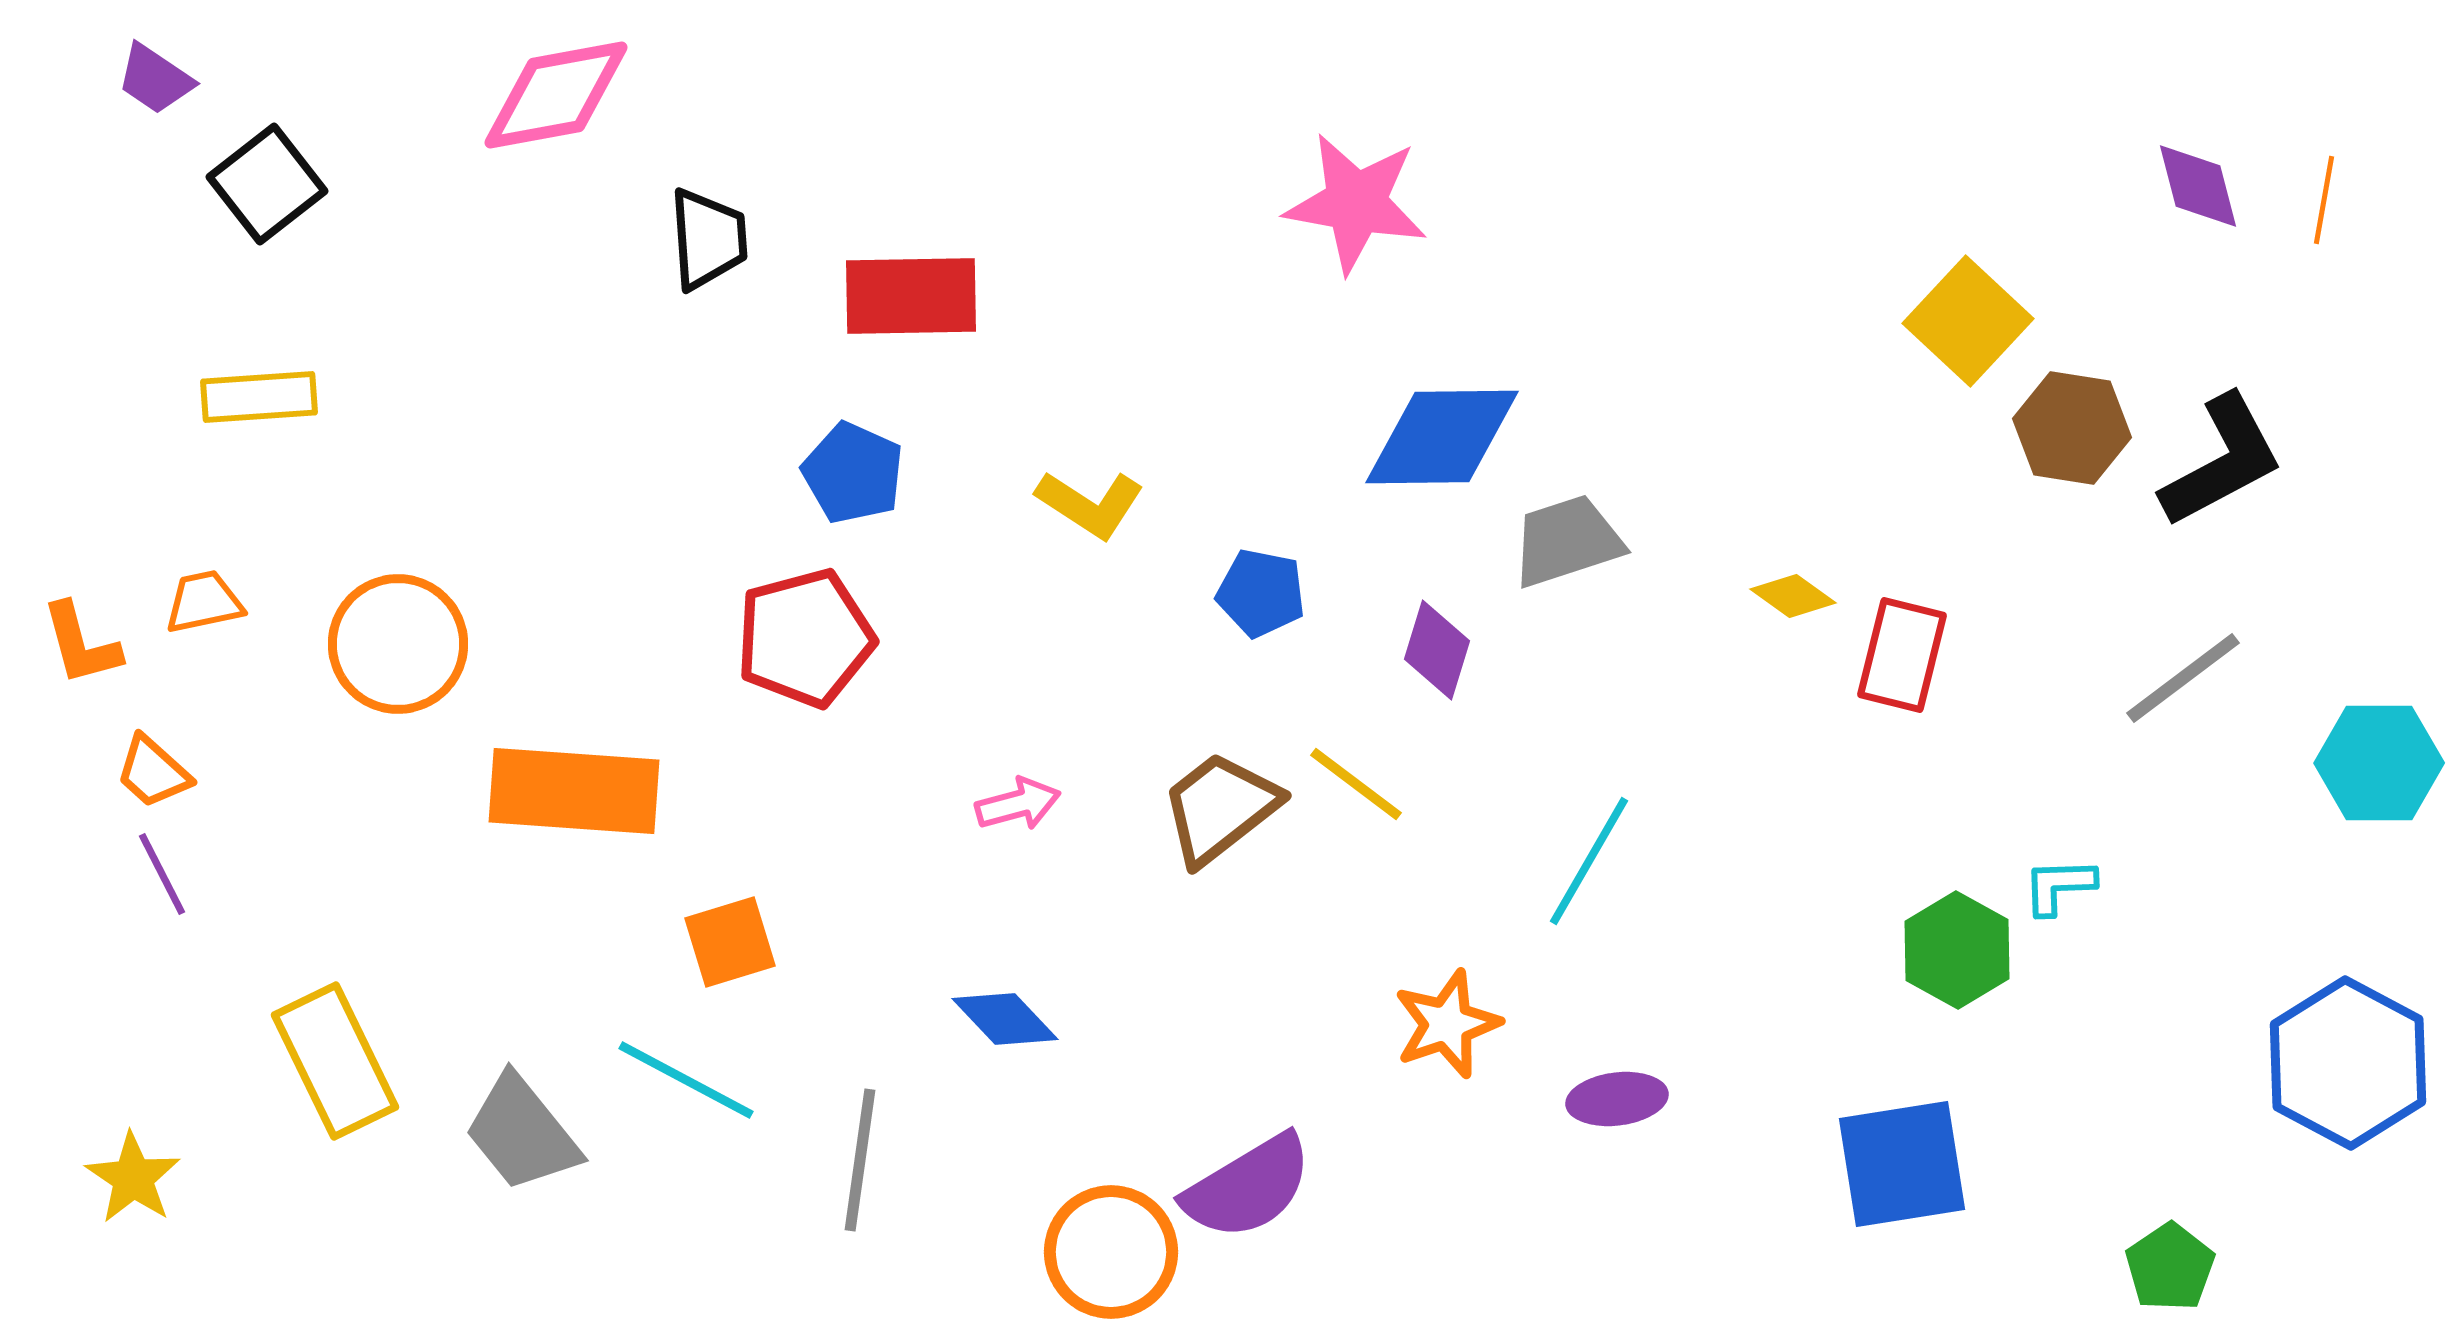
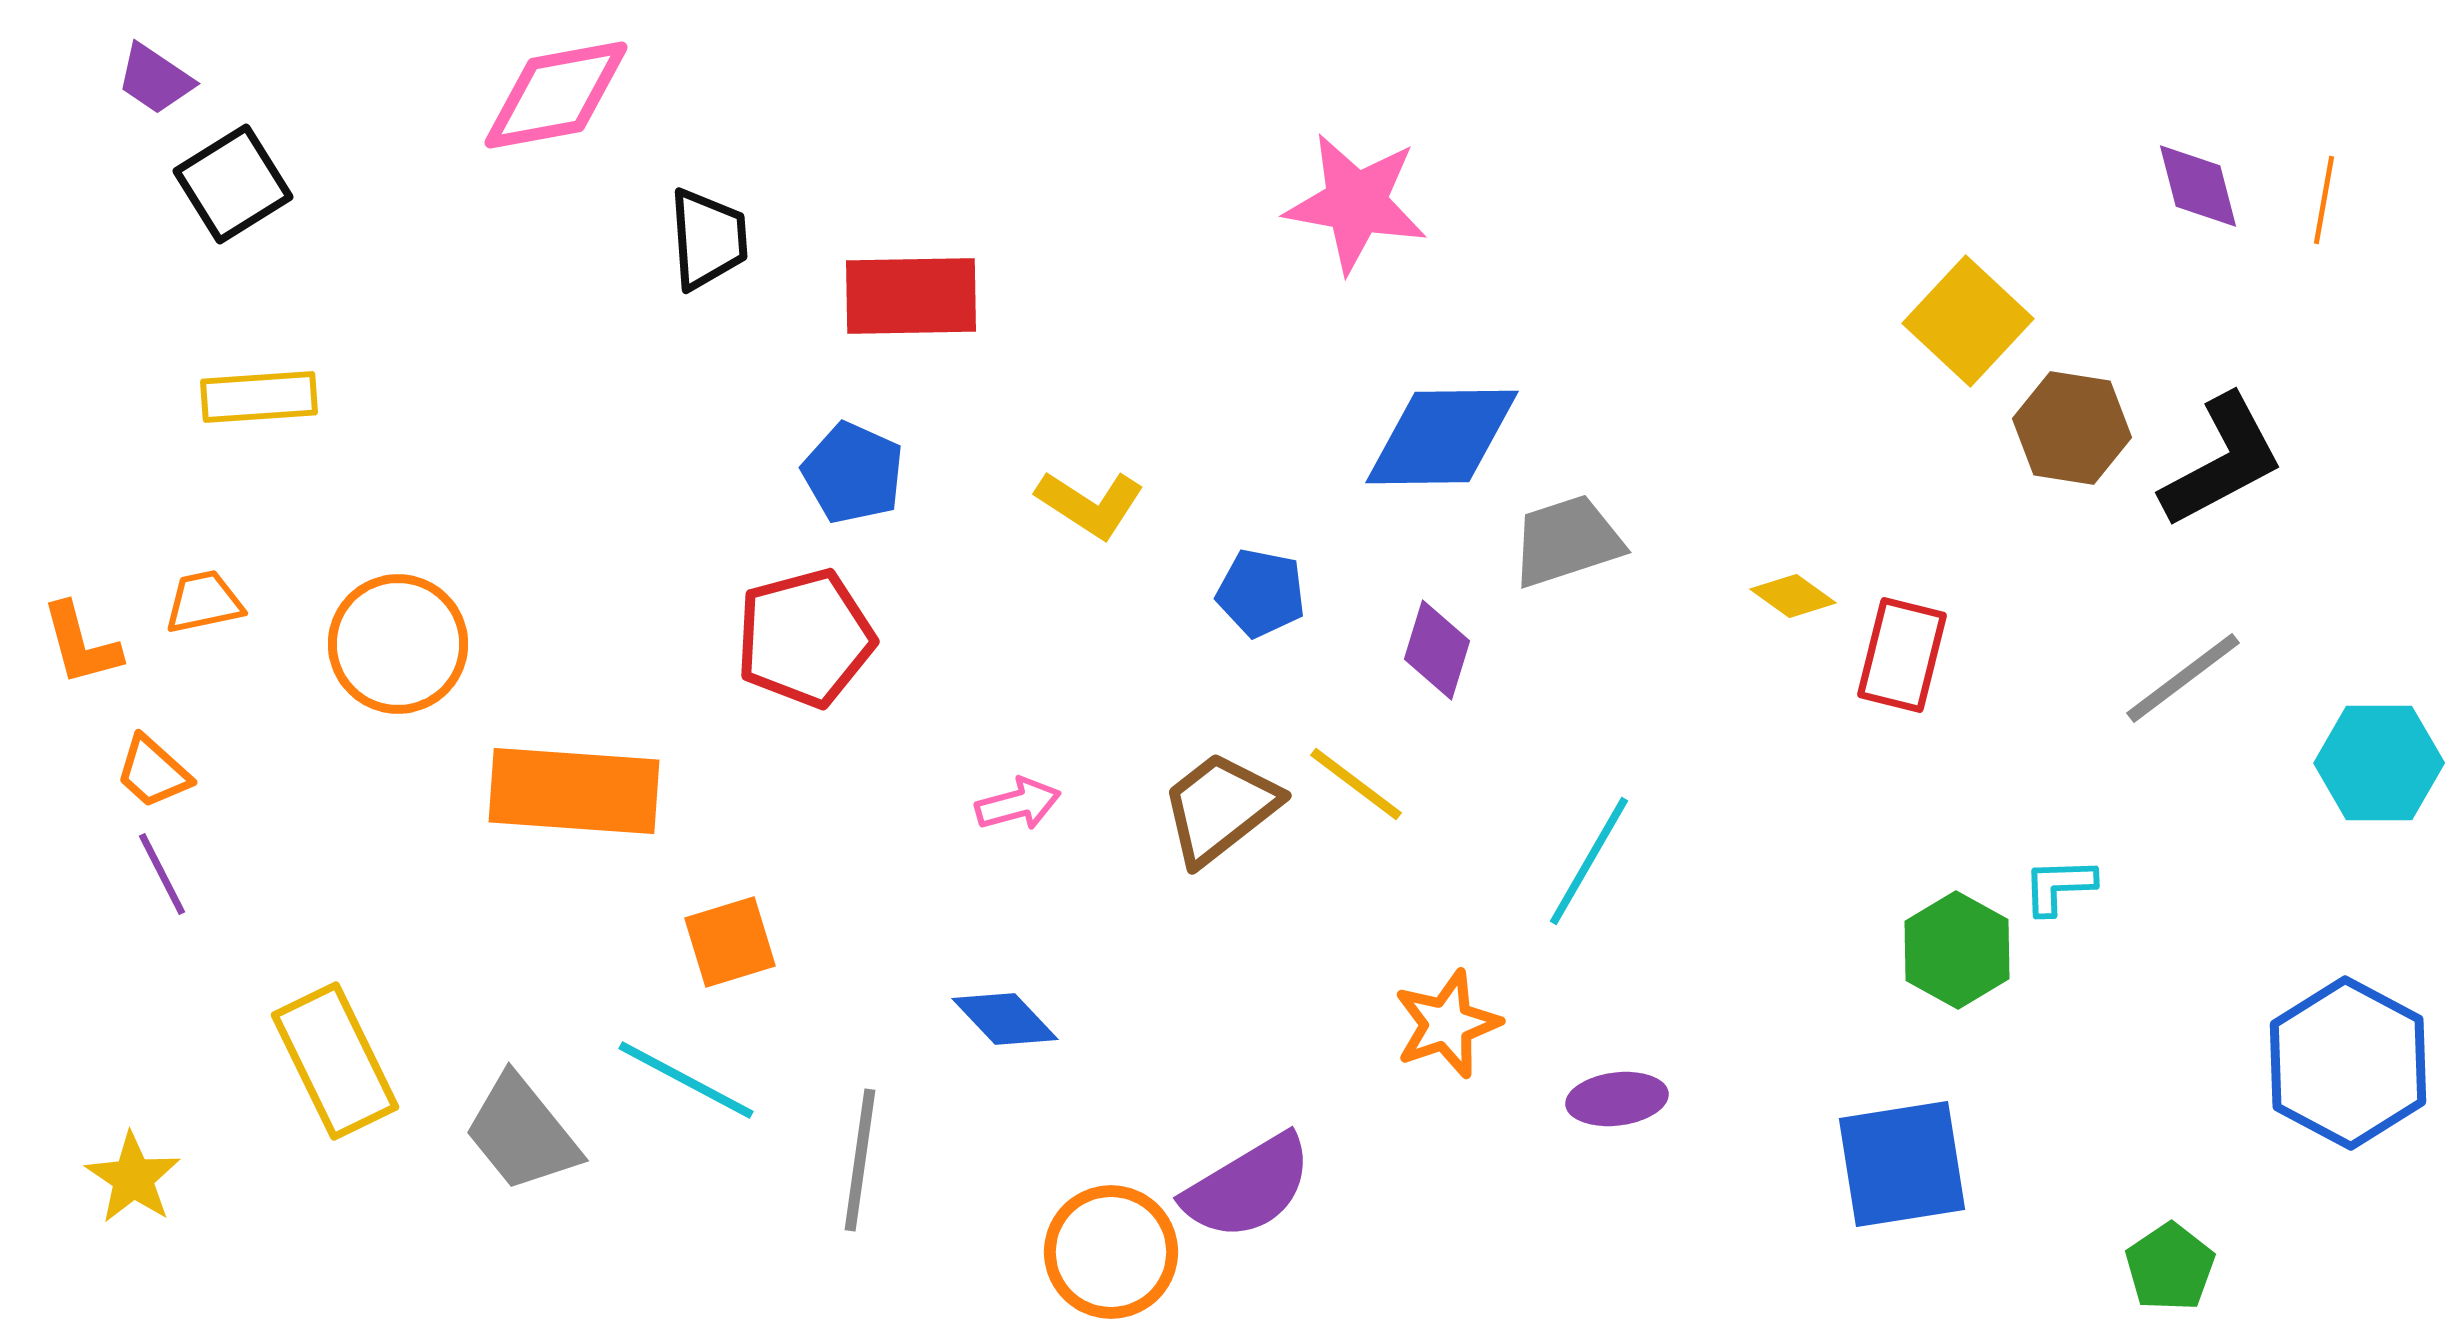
black square at (267, 184): moved 34 px left; rotated 6 degrees clockwise
